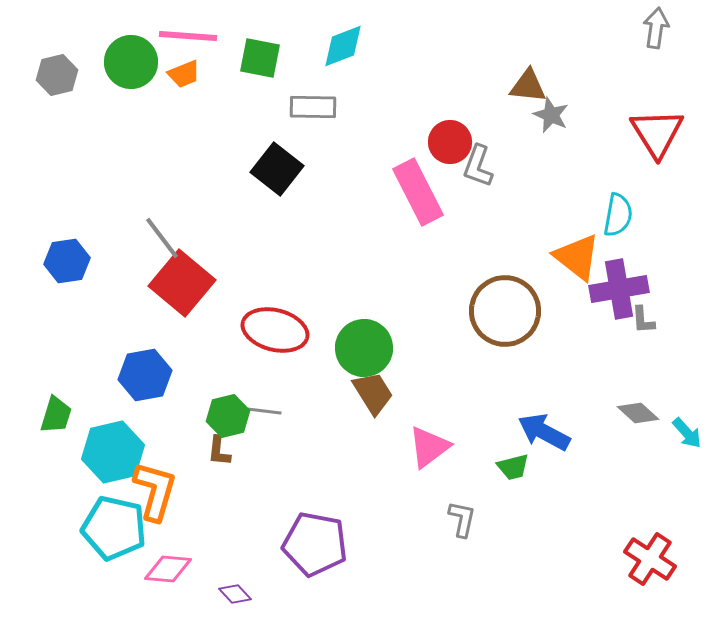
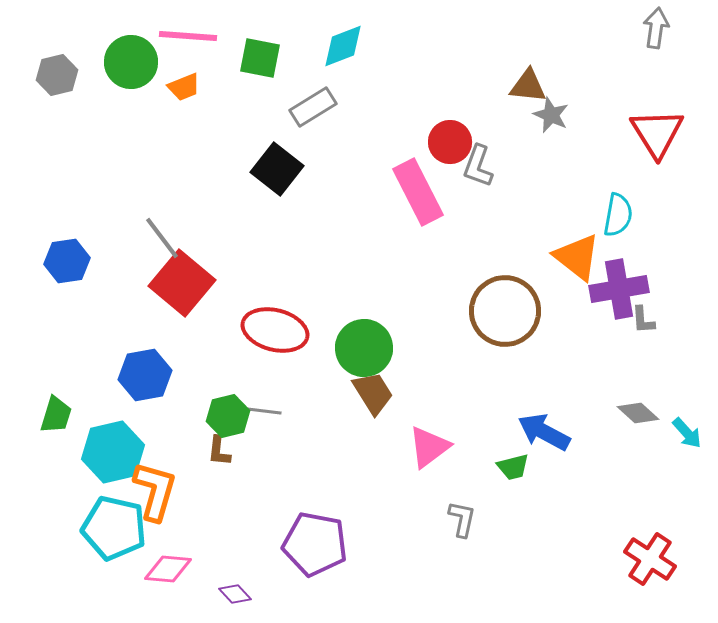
orange trapezoid at (184, 74): moved 13 px down
gray rectangle at (313, 107): rotated 33 degrees counterclockwise
